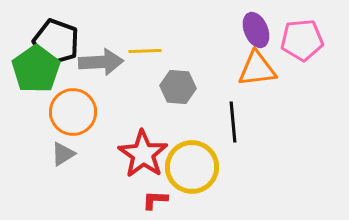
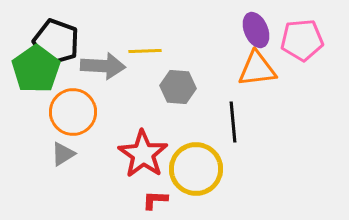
gray arrow: moved 2 px right, 4 px down; rotated 6 degrees clockwise
yellow circle: moved 4 px right, 2 px down
